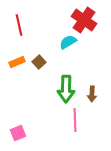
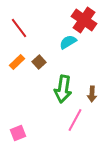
red line: moved 3 px down; rotated 25 degrees counterclockwise
orange rectangle: rotated 21 degrees counterclockwise
green arrow: moved 3 px left; rotated 8 degrees clockwise
pink line: rotated 30 degrees clockwise
